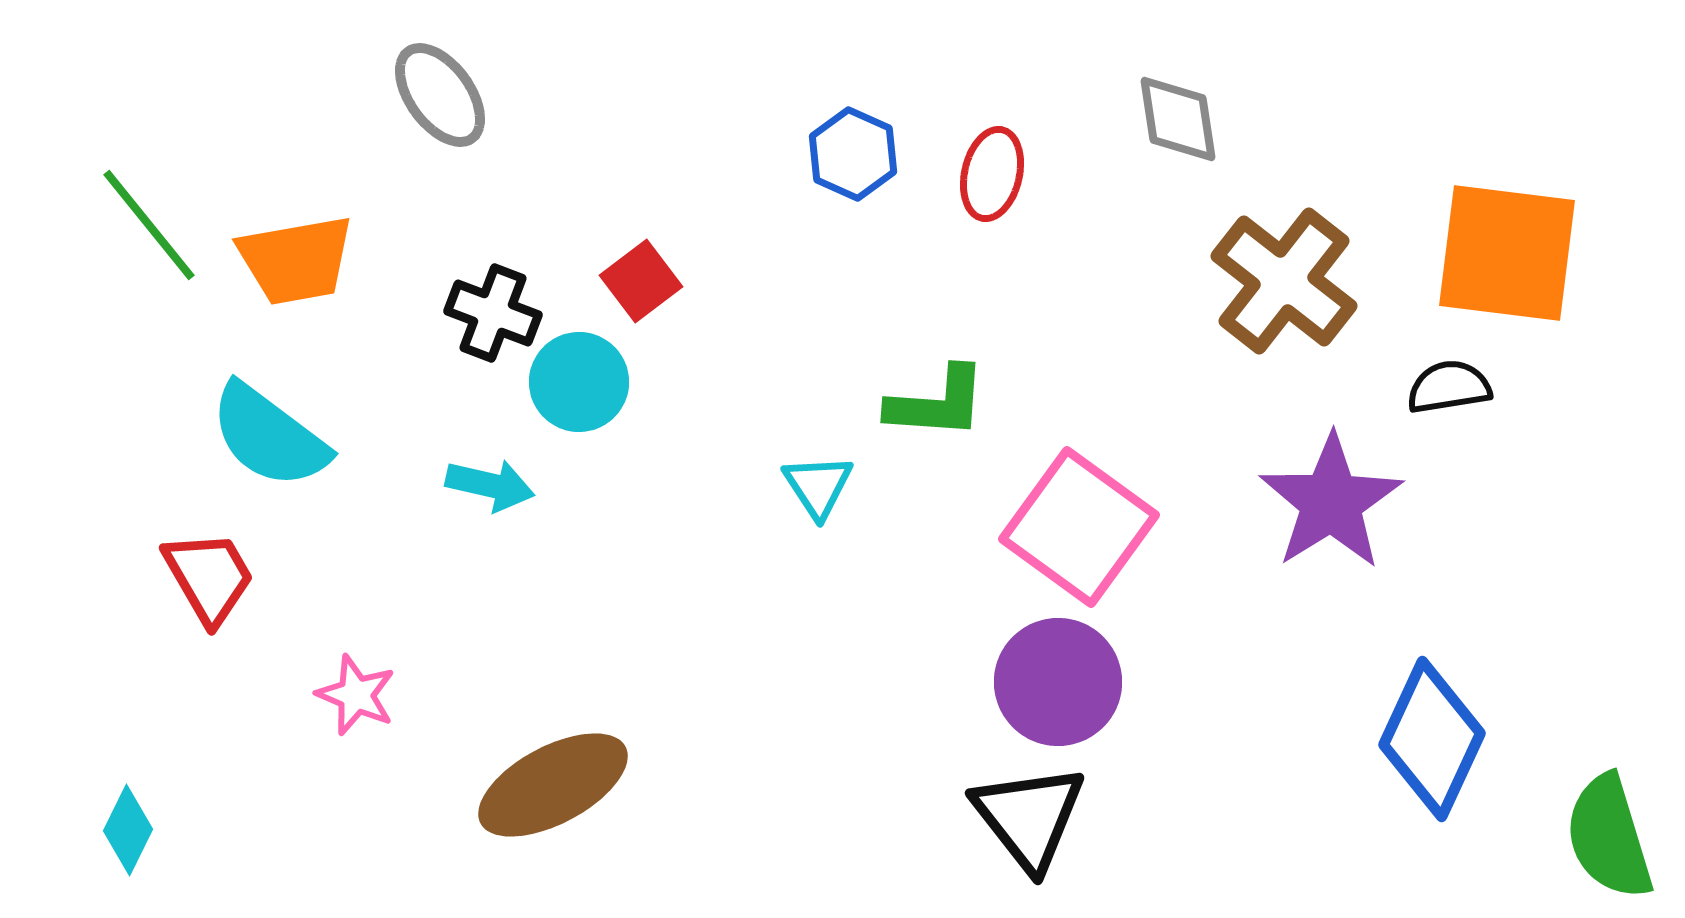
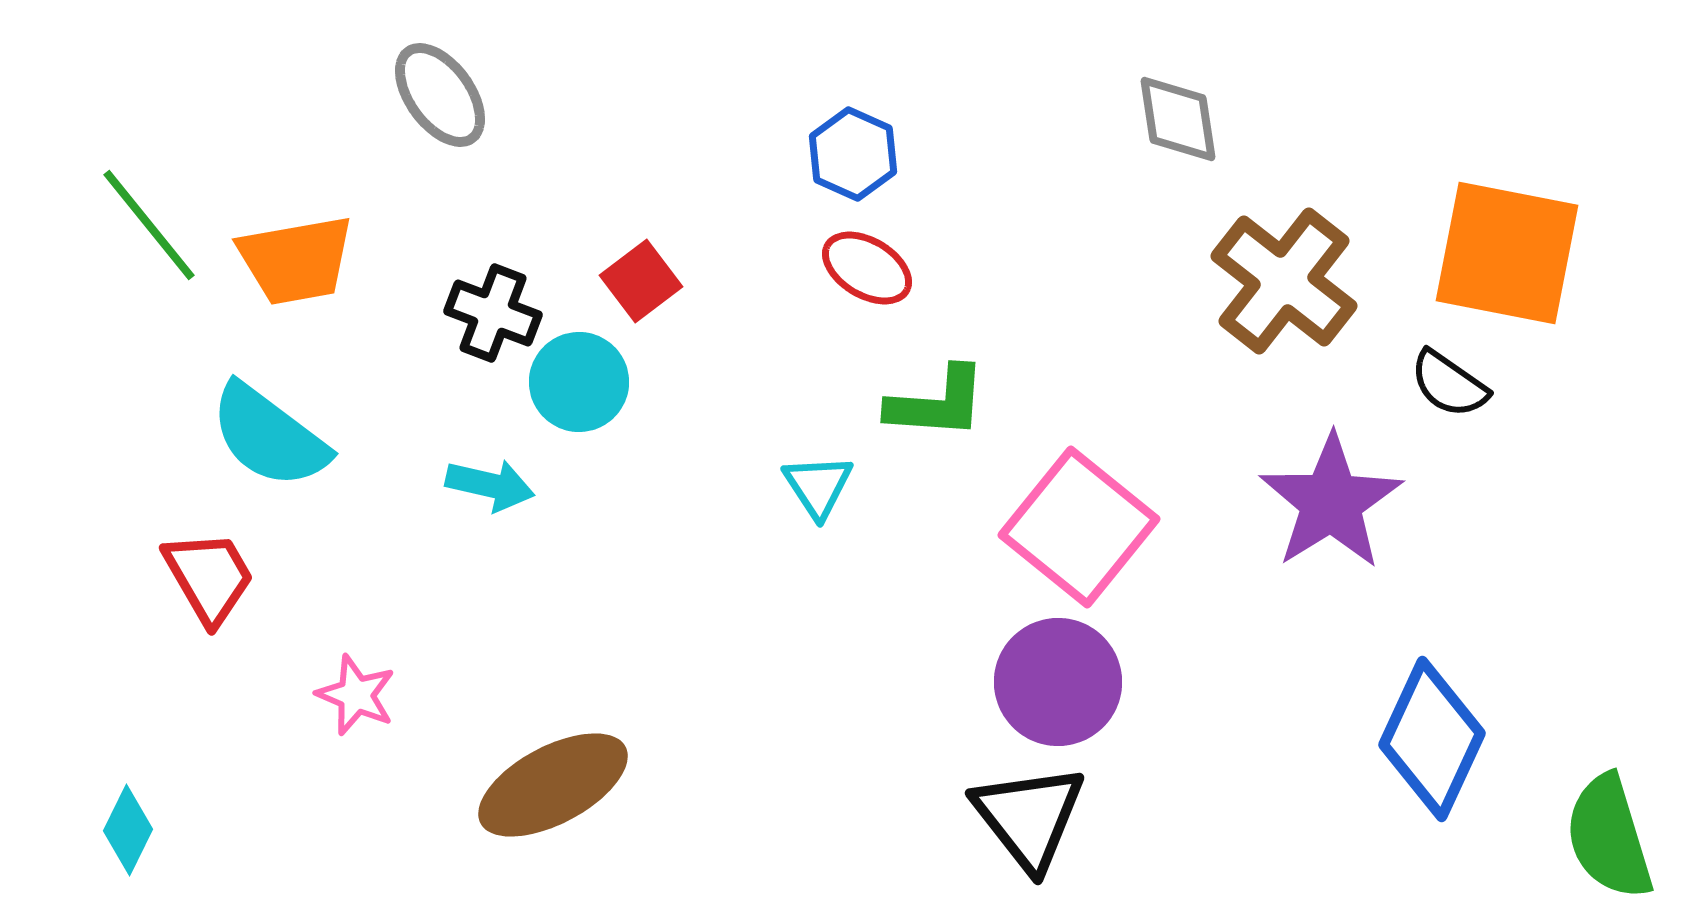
red ellipse: moved 125 px left, 94 px down; rotated 72 degrees counterclockwise
orange square: rotated 4 degrees clockwise
black semicircle: moved 3 px up; rotated 136 degrees counterclockwise
pink square: rotated 3 degrees clockwise
